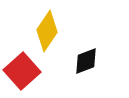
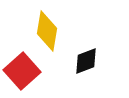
yellow diamond: rotated 24 degrees counterclockwise
